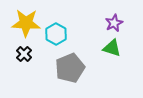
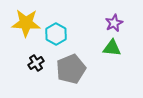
green triangle: rotated 12 degrees counterclockwise
black cross: moved 12 px right, 9 px down; rotated 14 degrees clockwise
gray pentagon: moved 1 px right, 1 px down
